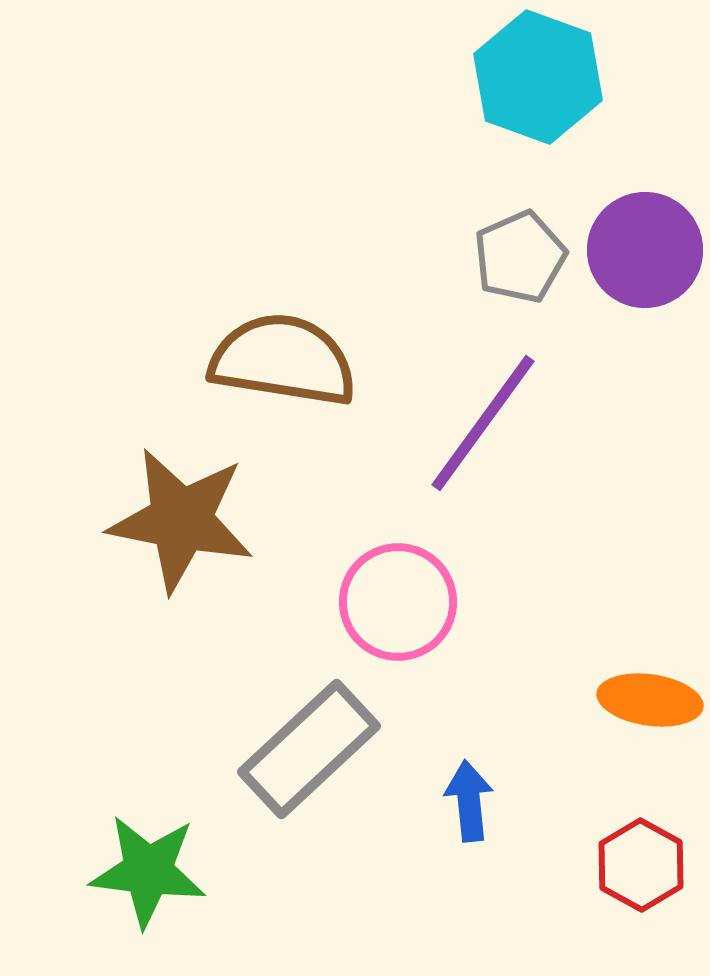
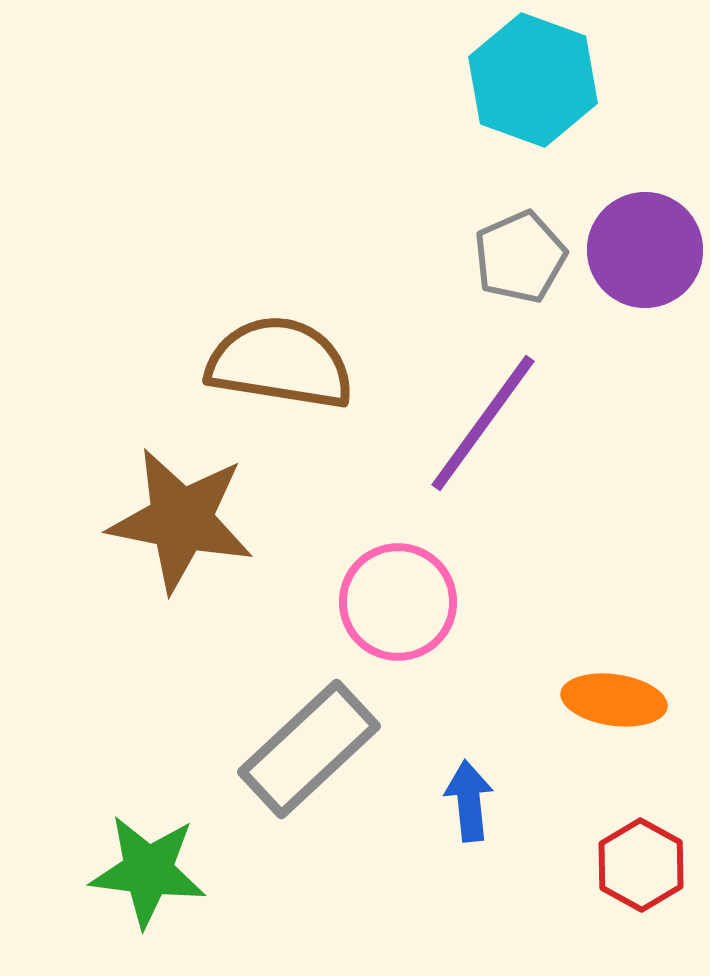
cyan hexagon: moved 5 px left, 3 px down
brown semicircle: moved 3 px left, 3 px down
orange ellipse: moved 36 px left
